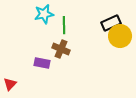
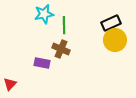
yellow circle: moved 5 px left, 4 px down
